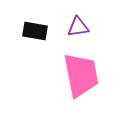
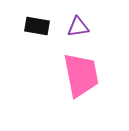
black rectangle: moved 2 px right, 5 px up
